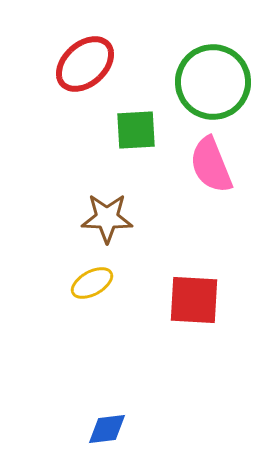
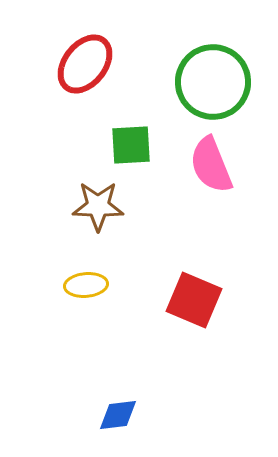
red ellipse: rotated 10 degrees counterclockwise
green square: moved 5 px left, 15 px down
brown star: moved 9 px left, 12 px up
yellow ellipse: moved 6 px left, 2 px down; rotated 24 degrees clockwise
red square: rotated 20 degrees clockwise
blue diamond: moved 11 px right, 14 px up
